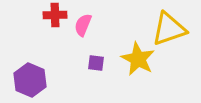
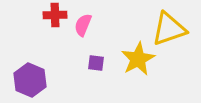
yellow star: rotated 16 degrees clockwise
